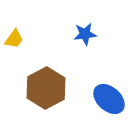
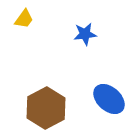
yellow trapezoid: moved 10 px right, 20 px up
brown hexagon: moved 20 px down
